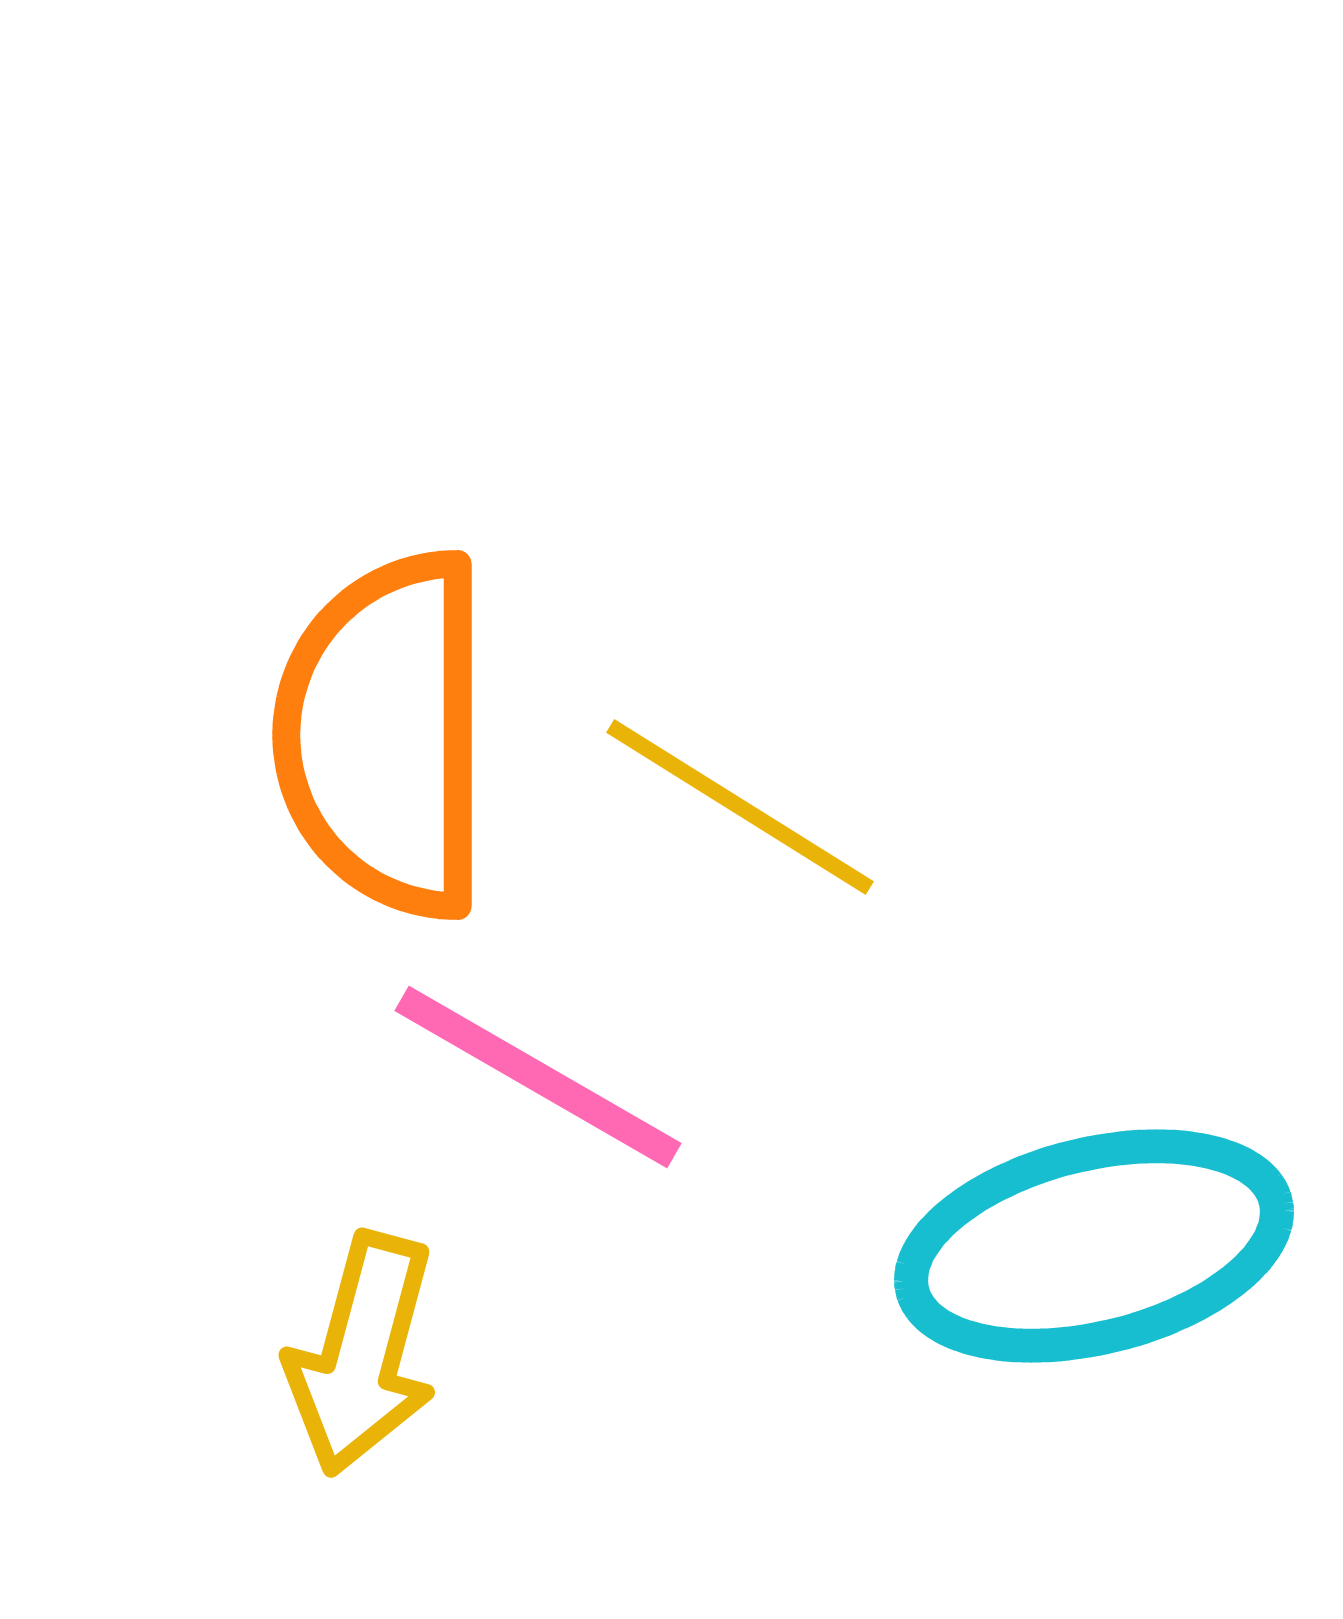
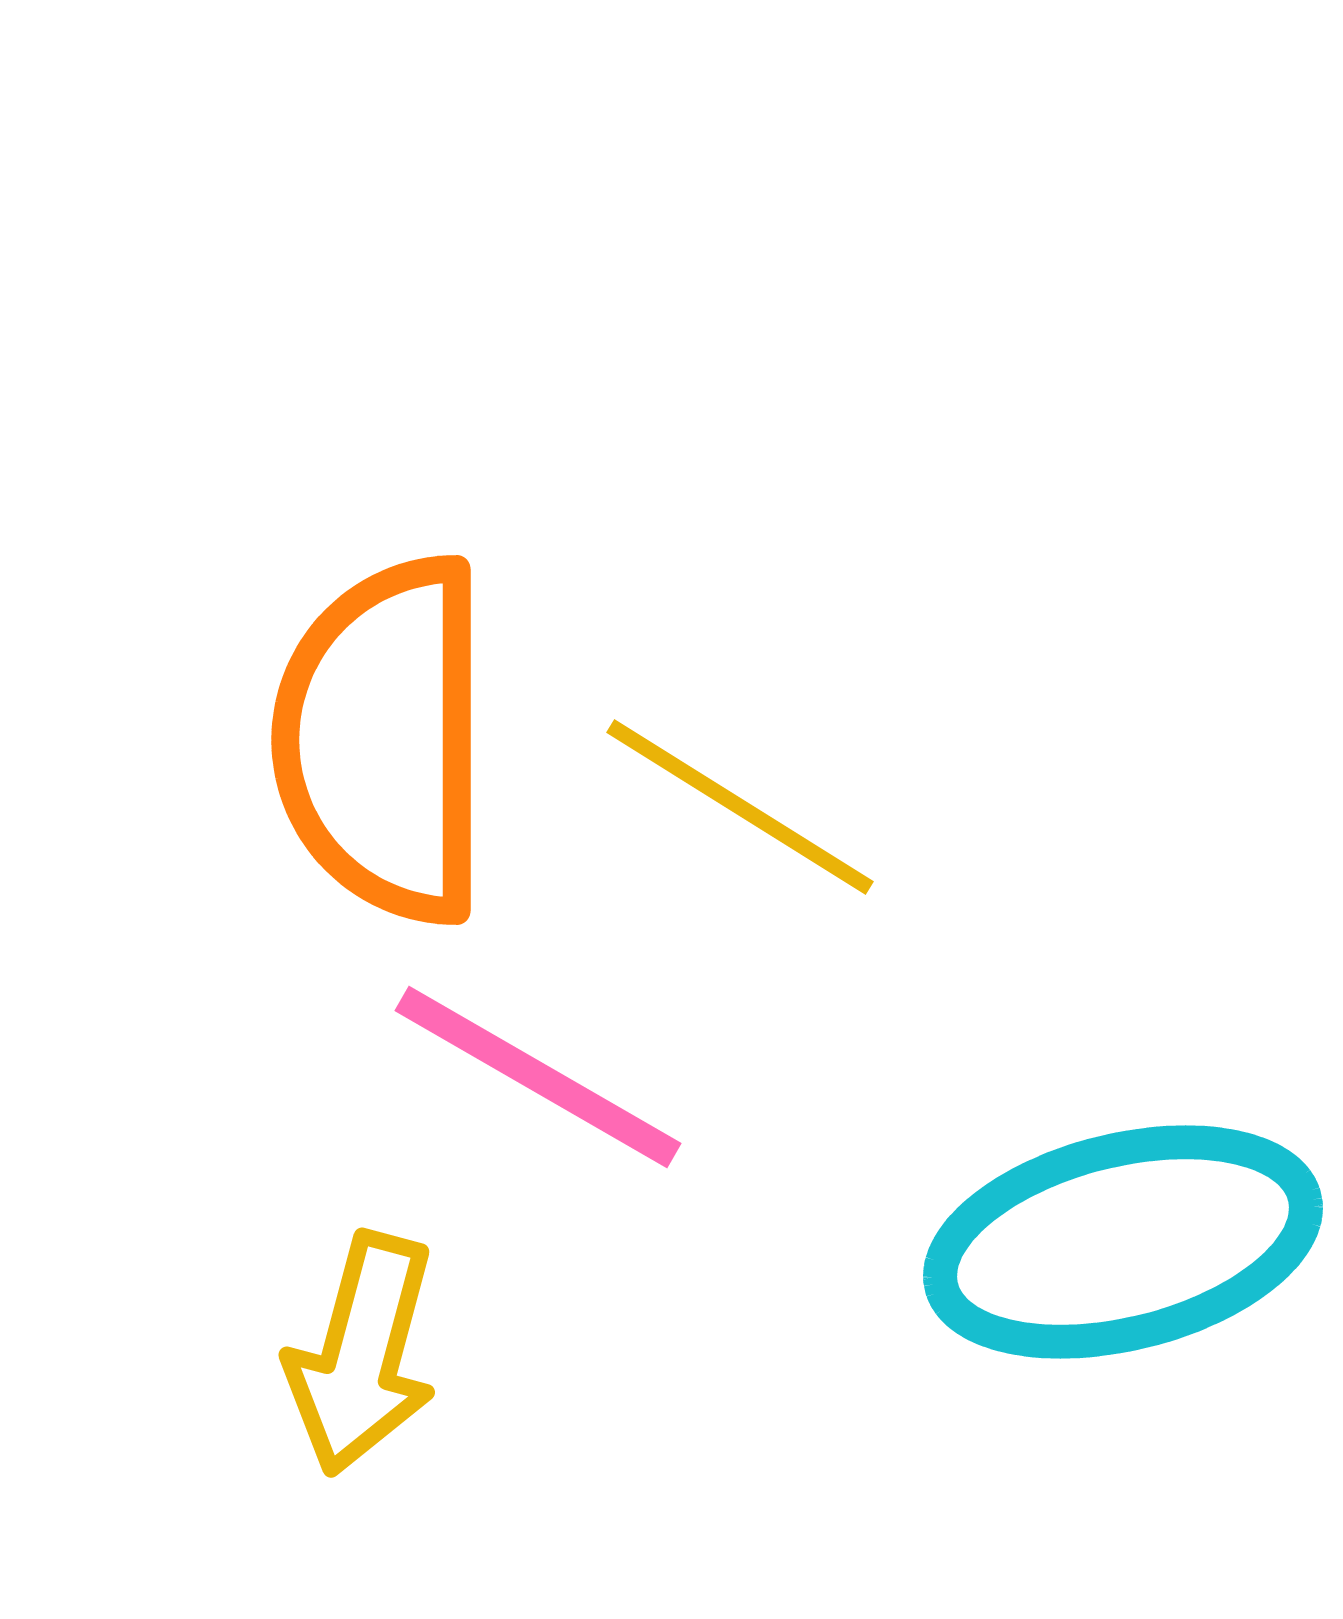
orange semicircle: moved 1 px left, 5 px down
cyan ellipse: moved 29 px right, 4 px up
